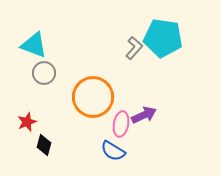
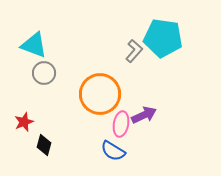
gray L-shape: moved 3 px down
orange circle: moved 7 px right, 3 px up
red star: moved 3 px left
